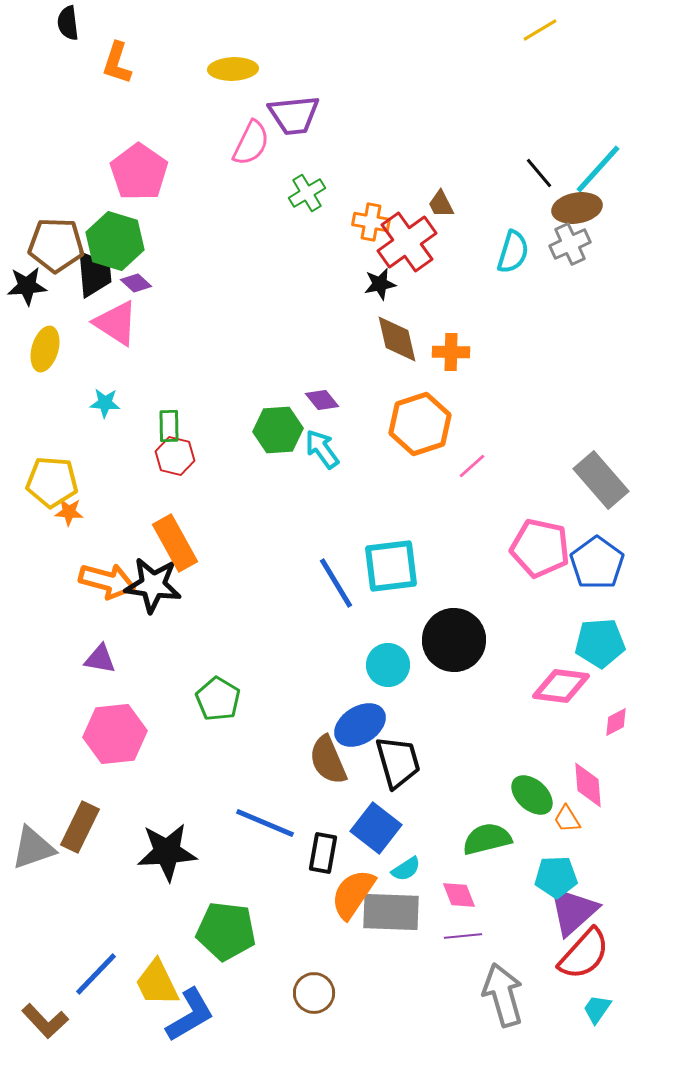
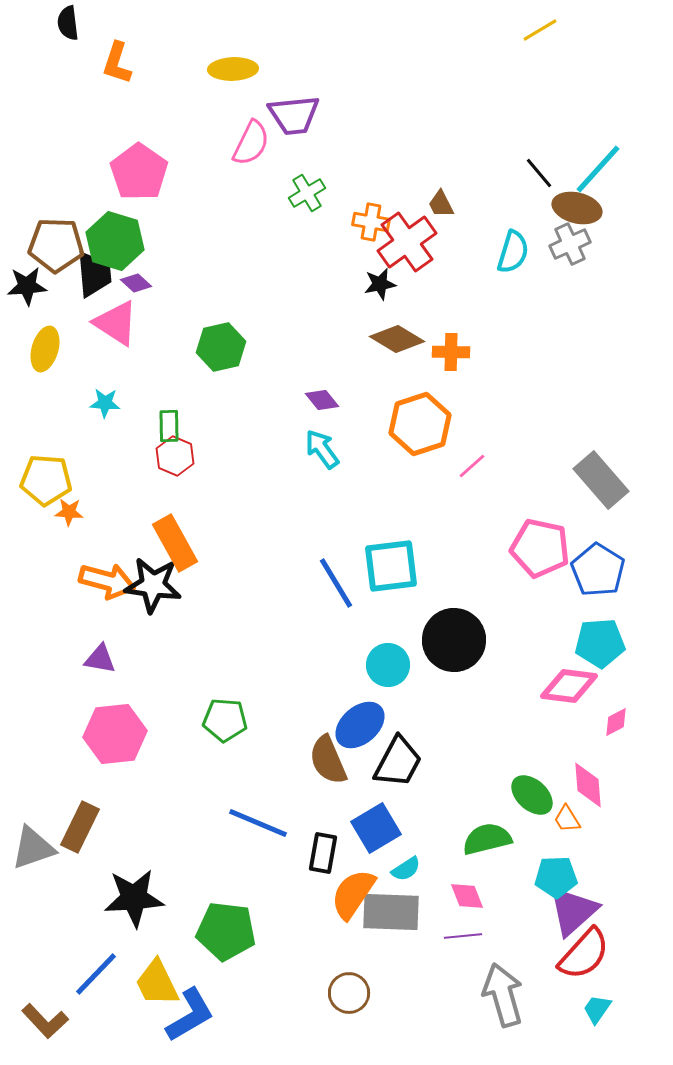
brown ellipse at (577, 208): rotated 24 degrees clockwise
brown diamond at (397, 339): rotated 46 degrees counterclockwise
green hexagon at (278, 430): moved 57 px left, 83 px up; rotated 9 degrees counterclockwise
red hexagon at (175, 456): rotated 9 degrees clockwise
yellow pentagon at (52, 482): moved 6 px left, 2 px up
blue pentagon at (597, 563): moved 1 px right, 7 px down; rotated 4 degrees counterclockwise
pink diamond at (561, 686): moved 8 px right
green pentagon at (218, 699): moved 7 px right, 21 px down; rotated 27 degrees counterclockwise
blue ellipse at (360, 725): rotated 9 degrees counterclockwise
black trapezoid at (398, 762): rotated 44 degrees clockwise
blue line at (265, 823): moved 7 px left
blue square at (376, 828): rotated 21 degrees clockwise
black star at (167, 852): moved 33 px left, 46 px down
pink diamond at (459, 895): moved 8 px right, 1 px down
brown circle at (314, 993): moved 35 px right
